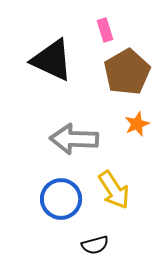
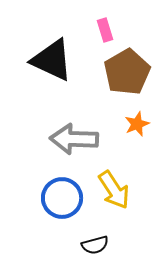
blue circle: moved 1 px right, 1 px up
